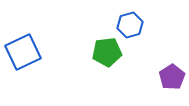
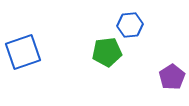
blue hexagon: rotated 10 degrees clockwise
blue square: rotated 6 degrees clockwise
